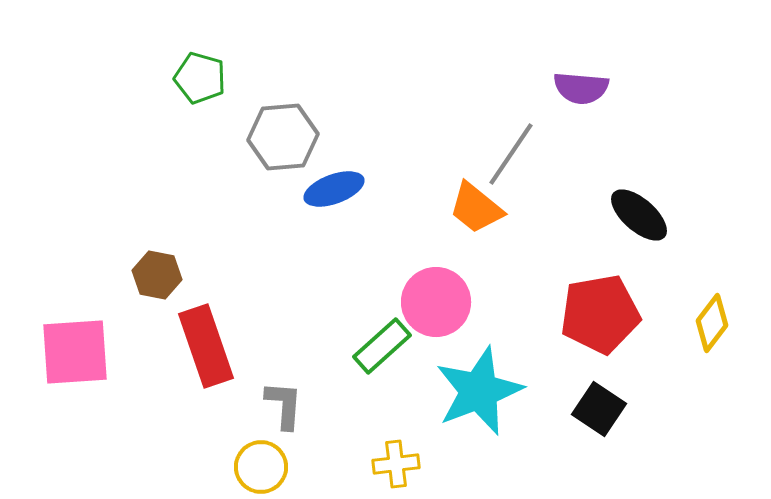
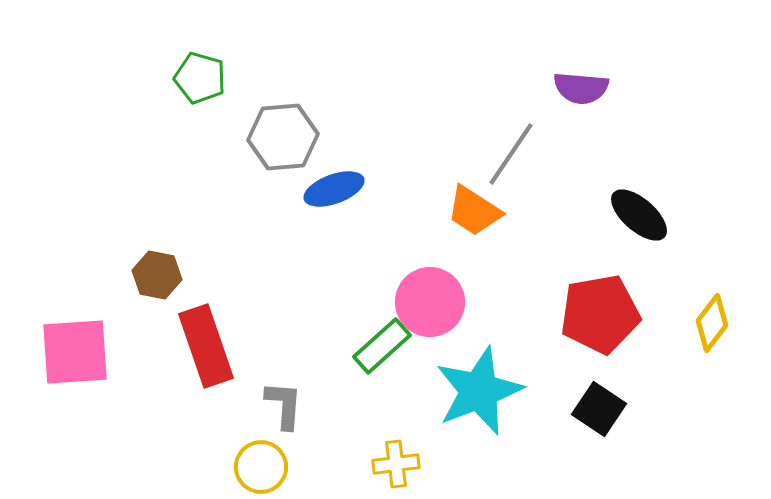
orange trapezoid: moved 2 px left, 3 px down; rotated 6 degrees counterclockwise
pink circle: moved 6 px left
